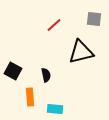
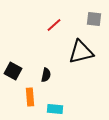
black semicircle: rotated 24 degrees clockwise
